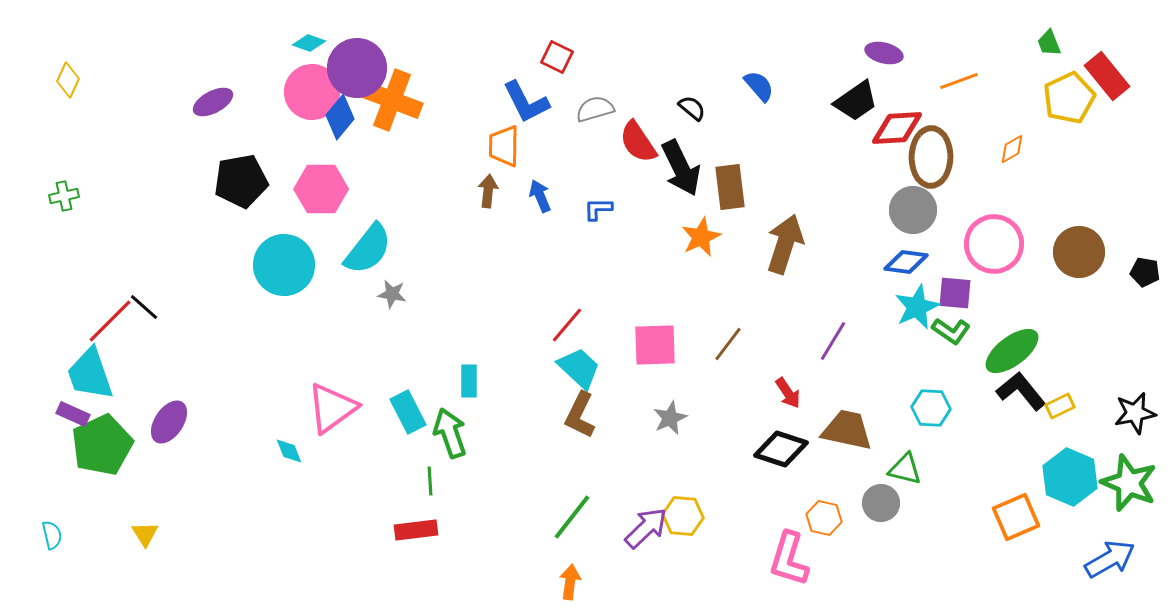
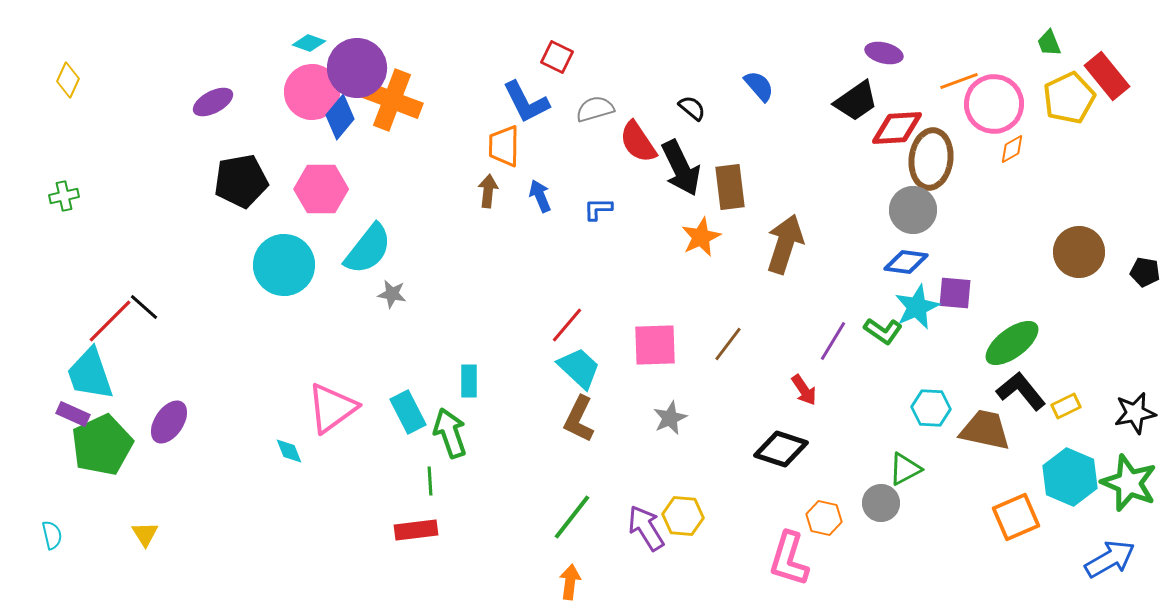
brown ellipse at (931, 157): moved 2 px down; rotated 6 degrees clockwise
pink circle at (994, 244): moved 140 px up
green L-shape at (951, 331): moved 68 px left
green ellipse at (1012, 351): moved 8 px up
red arrow at (788, 393): moved 16 px right, 3 px up
yellow rectangle at (1060, 406): moved 6 px right
brown L-shape at (580, 415): moved 1 px left, 4 px down
brown trapezoid at (847, 430): moved 138 px right
green triangle at (905, 469): rotated 42 degrees counterclockwise
purple arrow at (646, 528): rotated 78 degrees counterclockwise
